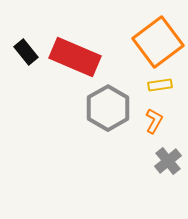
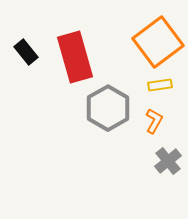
red rectangle: rotated 51 degrees clockwise
